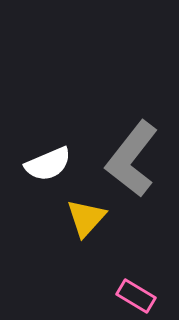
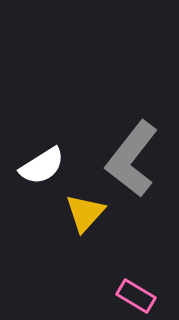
white semicircle: moved 6 px left, 2 px down; rotated 9 degrees counterclockwise
yellow triangle: moved 1 px left, 5 px up
